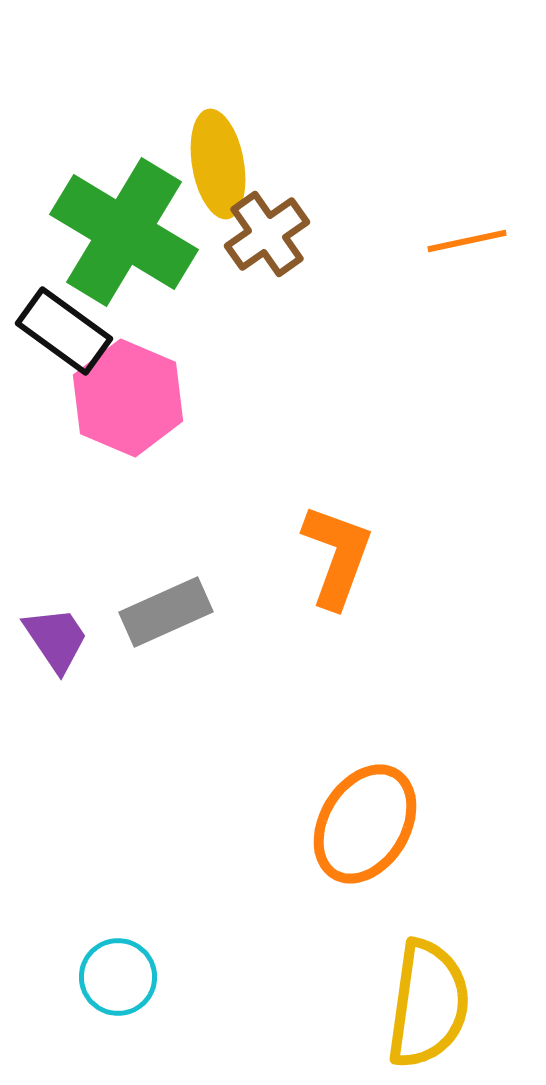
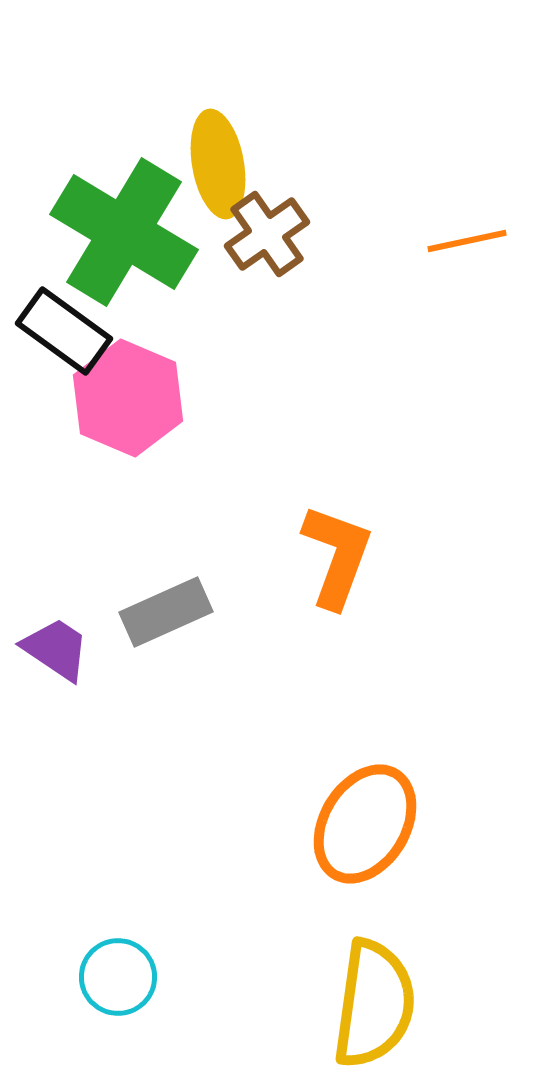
purple trapezoid: moved 10 px down; rotated 22 degrees counterclockwise
yellow semicircle: moved 54 px left
